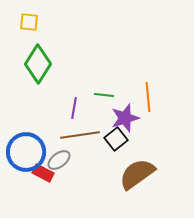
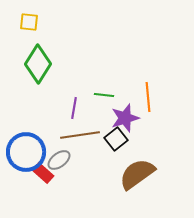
red rectangle: rotated 15 degrees clockwise
